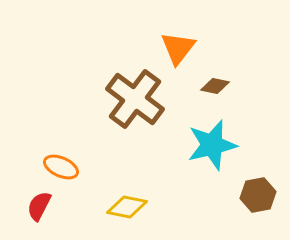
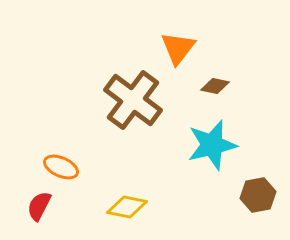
brown cross: moved 2 px left, 1 px down
